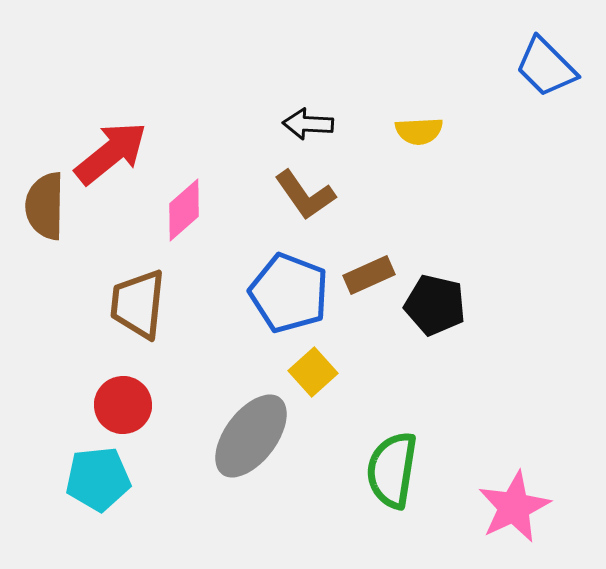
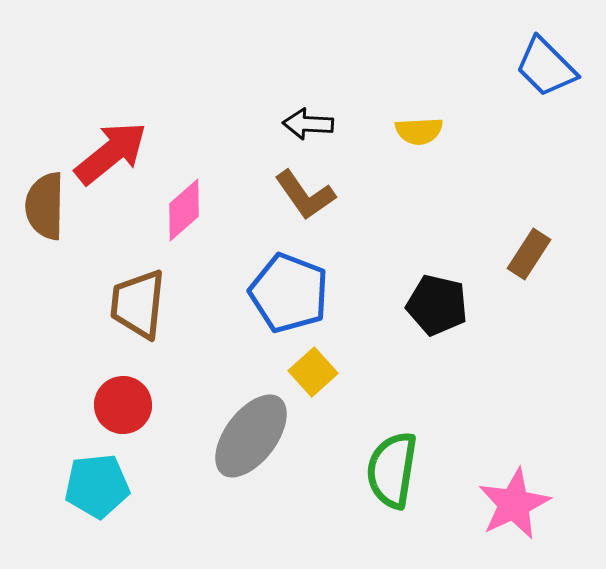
brown rectangle: moved 160 px right, 21 px up; rotated 33 degrees counterclockwise
black pentagon: moved 2 px right
cyan pentagon: moved 1 px left, 7 px down
pink star: moved 3 px up
